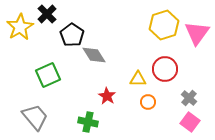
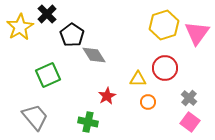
red circle: moved 1 px up
red star: rotated 12 degrees clockwise
